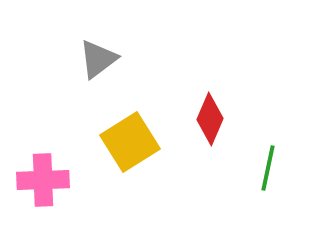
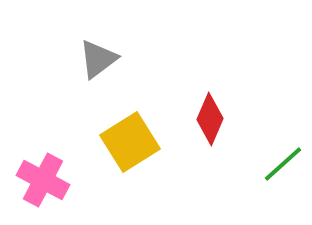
green line: moved 15 px right, 4 px up; rotated 36 degrees clockwise
pink cross: rotated 30 degrees clockwise
